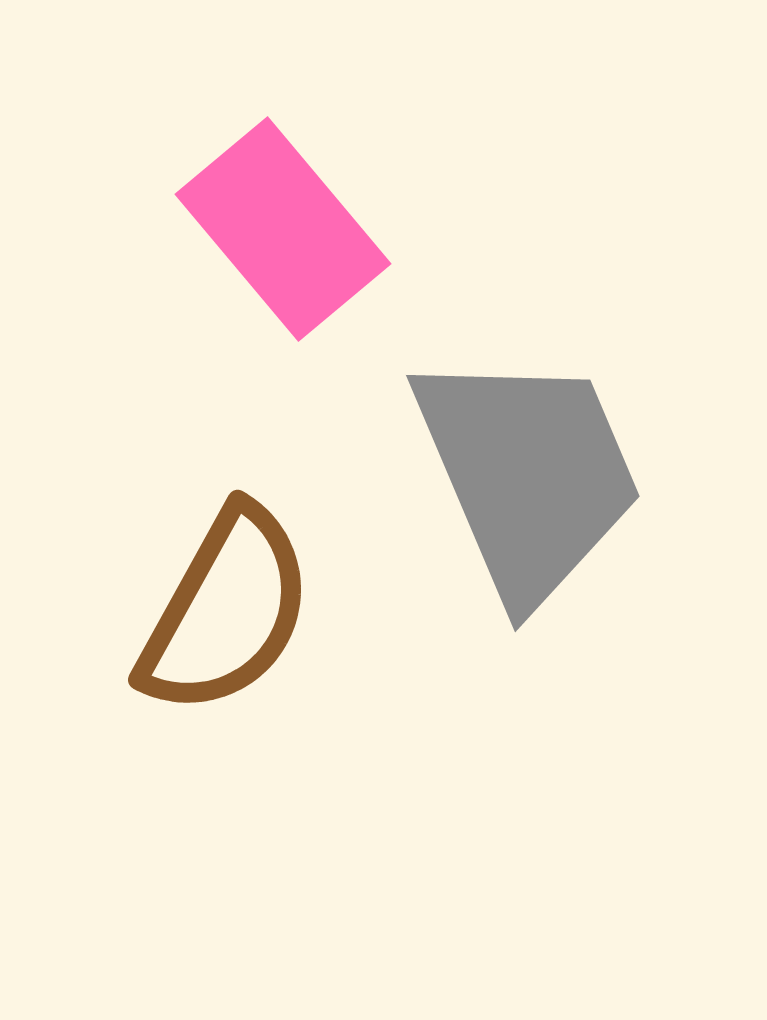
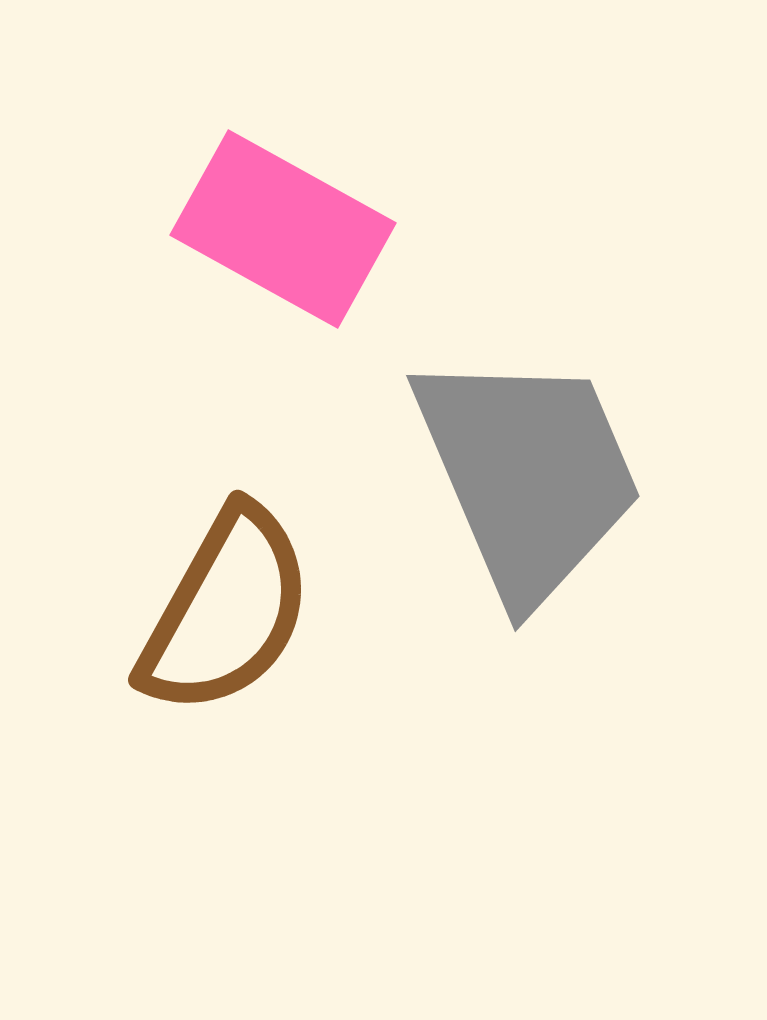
pink rectangle: rotated 21 degrees counterclockwise
